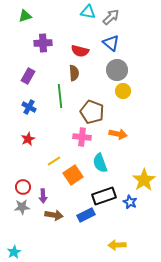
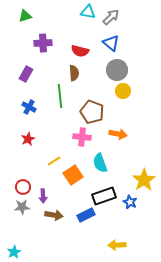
purple rectangle: moved 2 px left, 2 px up
